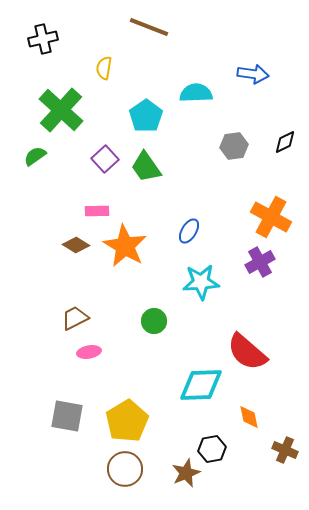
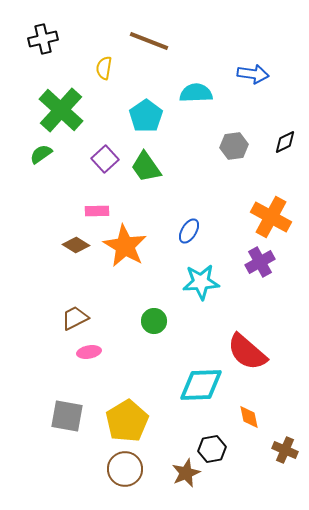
brown line: moved 14 px down
green semicircle: moved 6 px right, 2 px up
